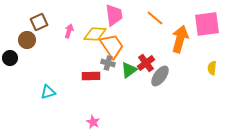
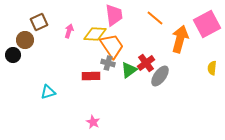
pink square: rotated 20 degrees counterclockwise
brown circle: moved 2 px left
black circle: moved 3 px right, 3 px up
